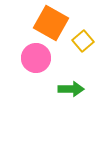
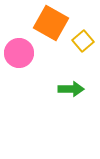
pink circle: moved 17 px left, 5 px up
